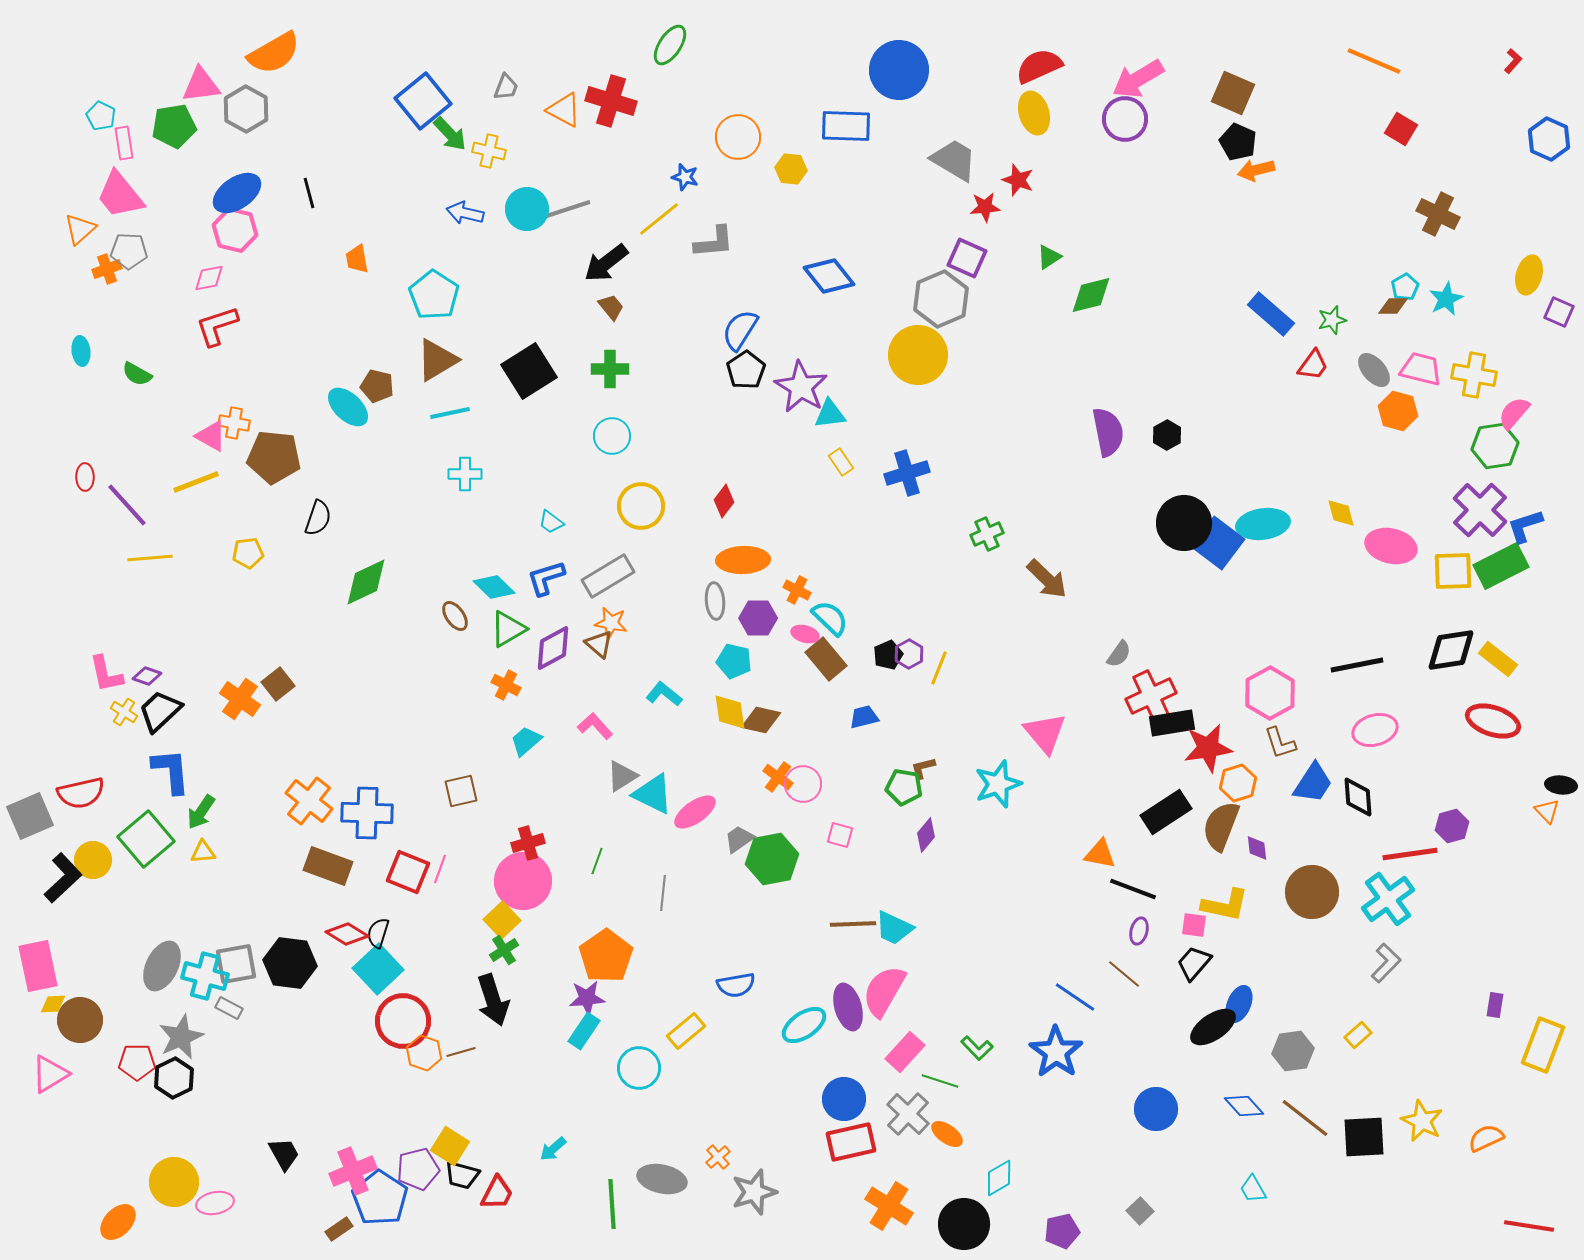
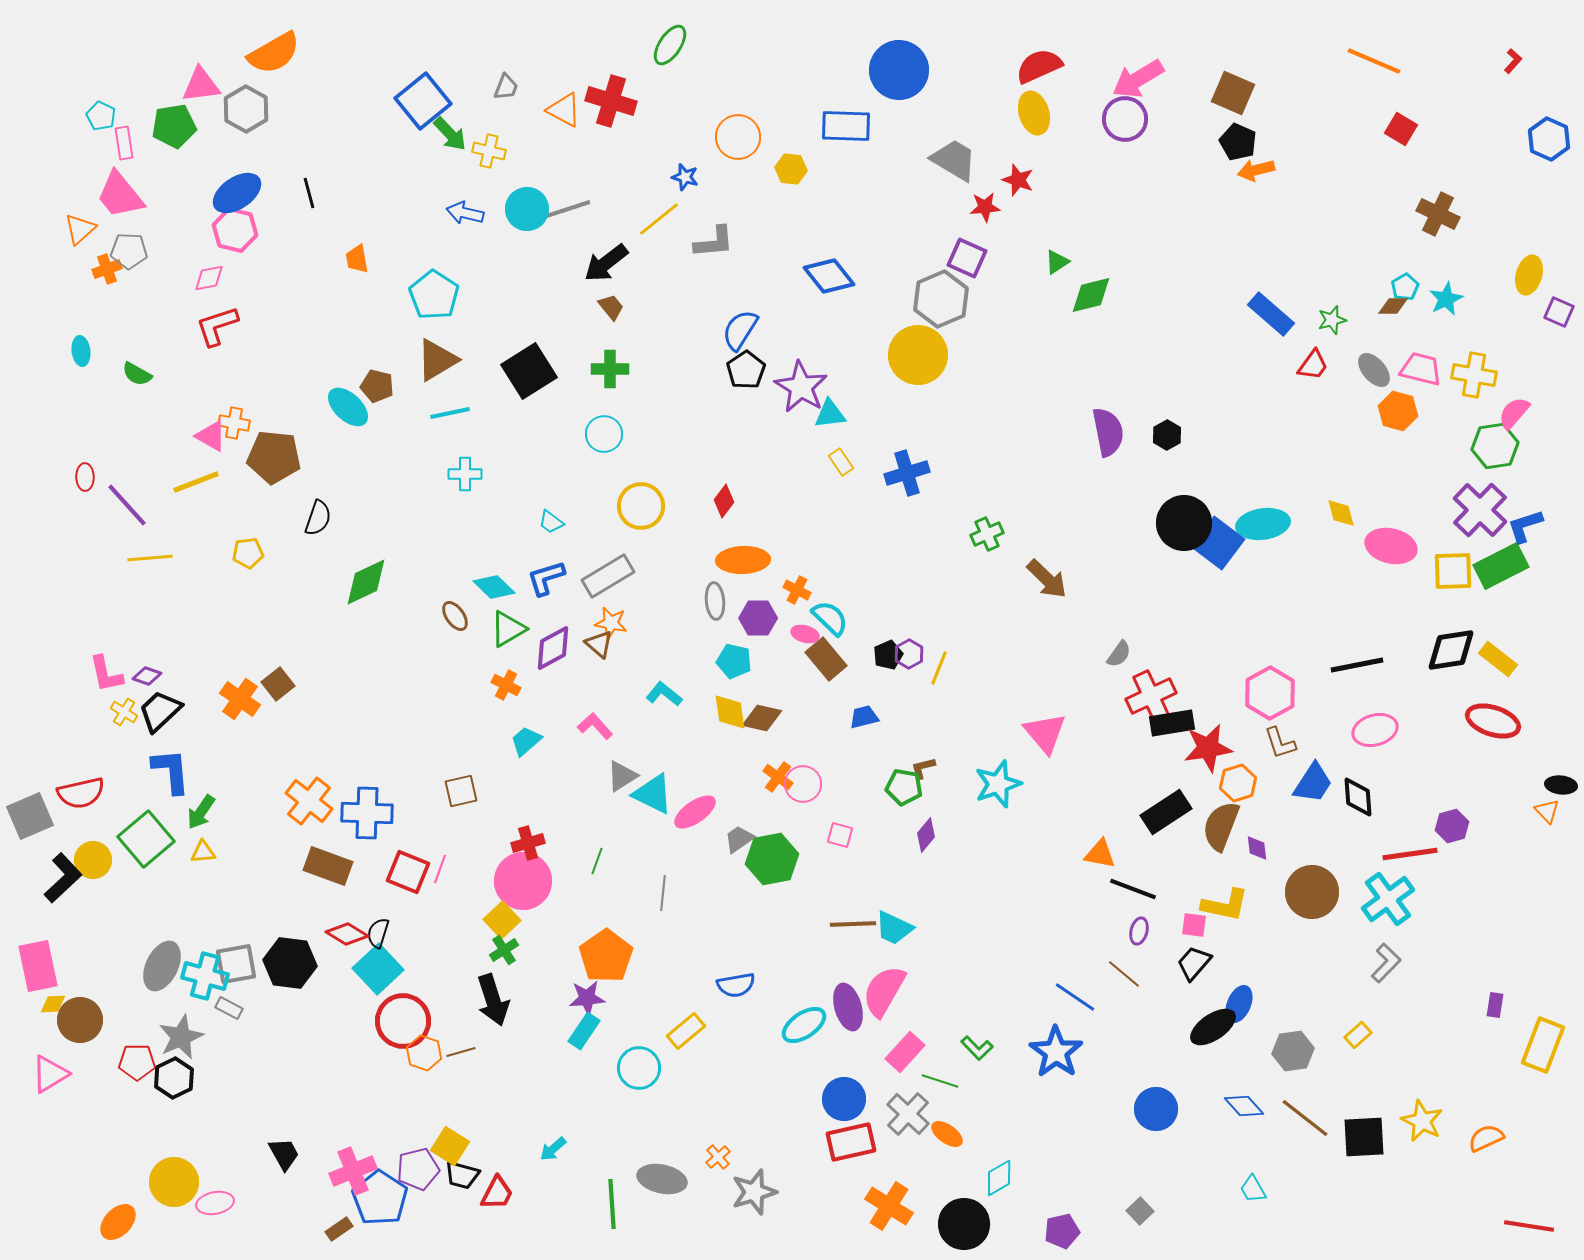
green triangle at (1049, 257): moved 8 px right, 5 px down
cyan circle at (612, 436): moved 8 px left, 2 px up
brown diamond at (761, 720): moved 1 px right, 2 px up
